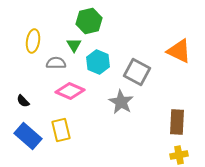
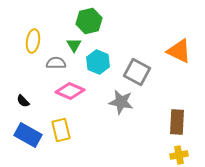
gray star: rotated 20 degrees counterclockwise
blue rectangle: moved 1 px up; rotated 12 degrees counterclockwise
